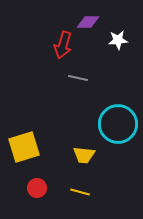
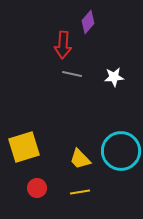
purple diamond: rotated 50 degrees counterclockwise
white star: moved 4 px left, 37 px down
red arrow: rotated 12 degrees counterclockwise
gray line: moved 6 px left, 4 px up
cyan circle: moved 3 px right, 27 px down
yellow trapezoid: moved 4 px left, 4 px down; rotated 40 degrees clockwise
yellow line: rotated 24 degrees counterclockwise
